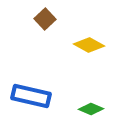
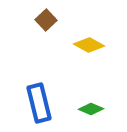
brown square: moved 1 px right, 1 px down
blue rectangle: moved 8 px right, 7 px down; rotated 63 degrees clockwise
